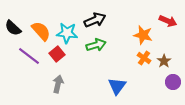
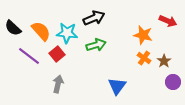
black arrow: moved 1 px left, 2 px up
